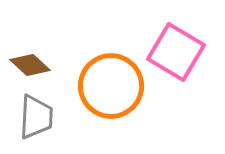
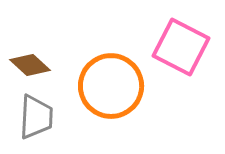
pink square: moved 5 px right, 5 px up; rotated 4 degrees counterclockwise
